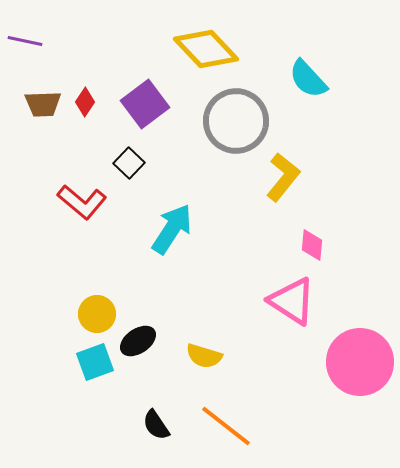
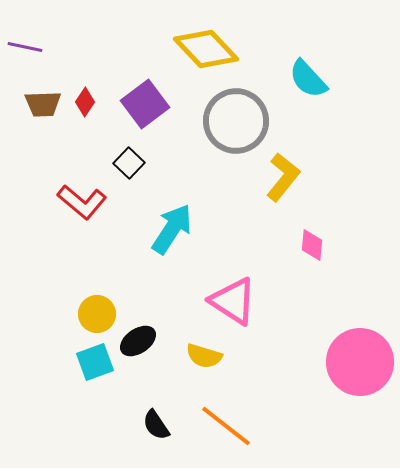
purple line: moved 6 px down
pink triangle: moved 59 px left
